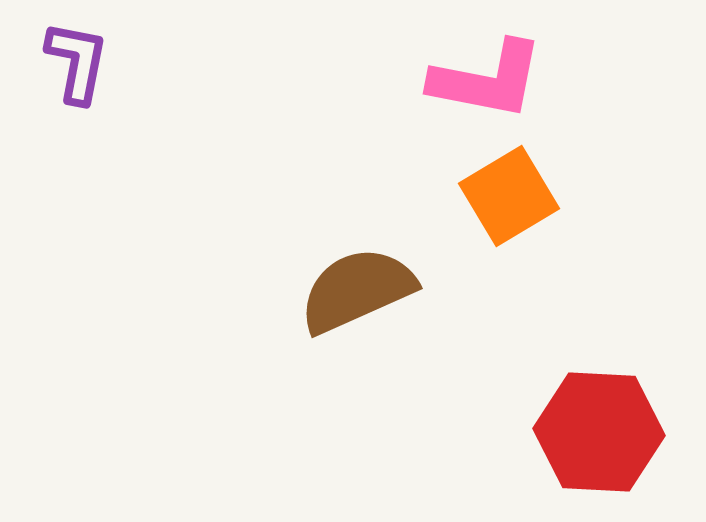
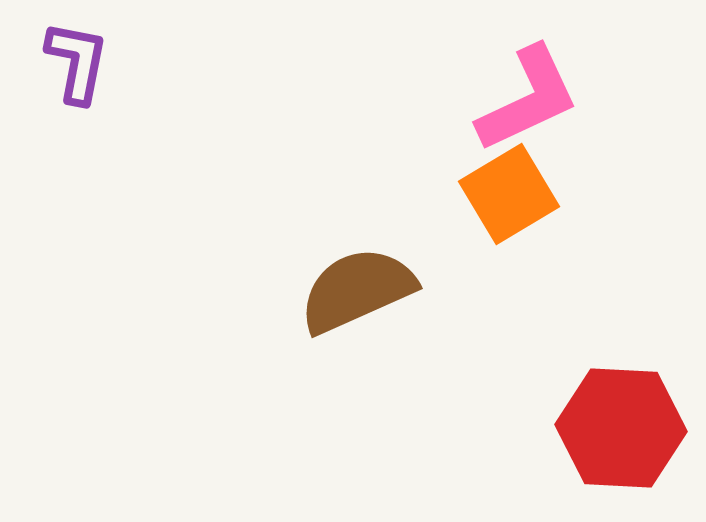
pink L-shape: moved 41 px right, 19 px down; rotated 36 degrees counterclockwise
orange square: moved 2 px up
red hexagon: moved 22 px right, 4 px up
